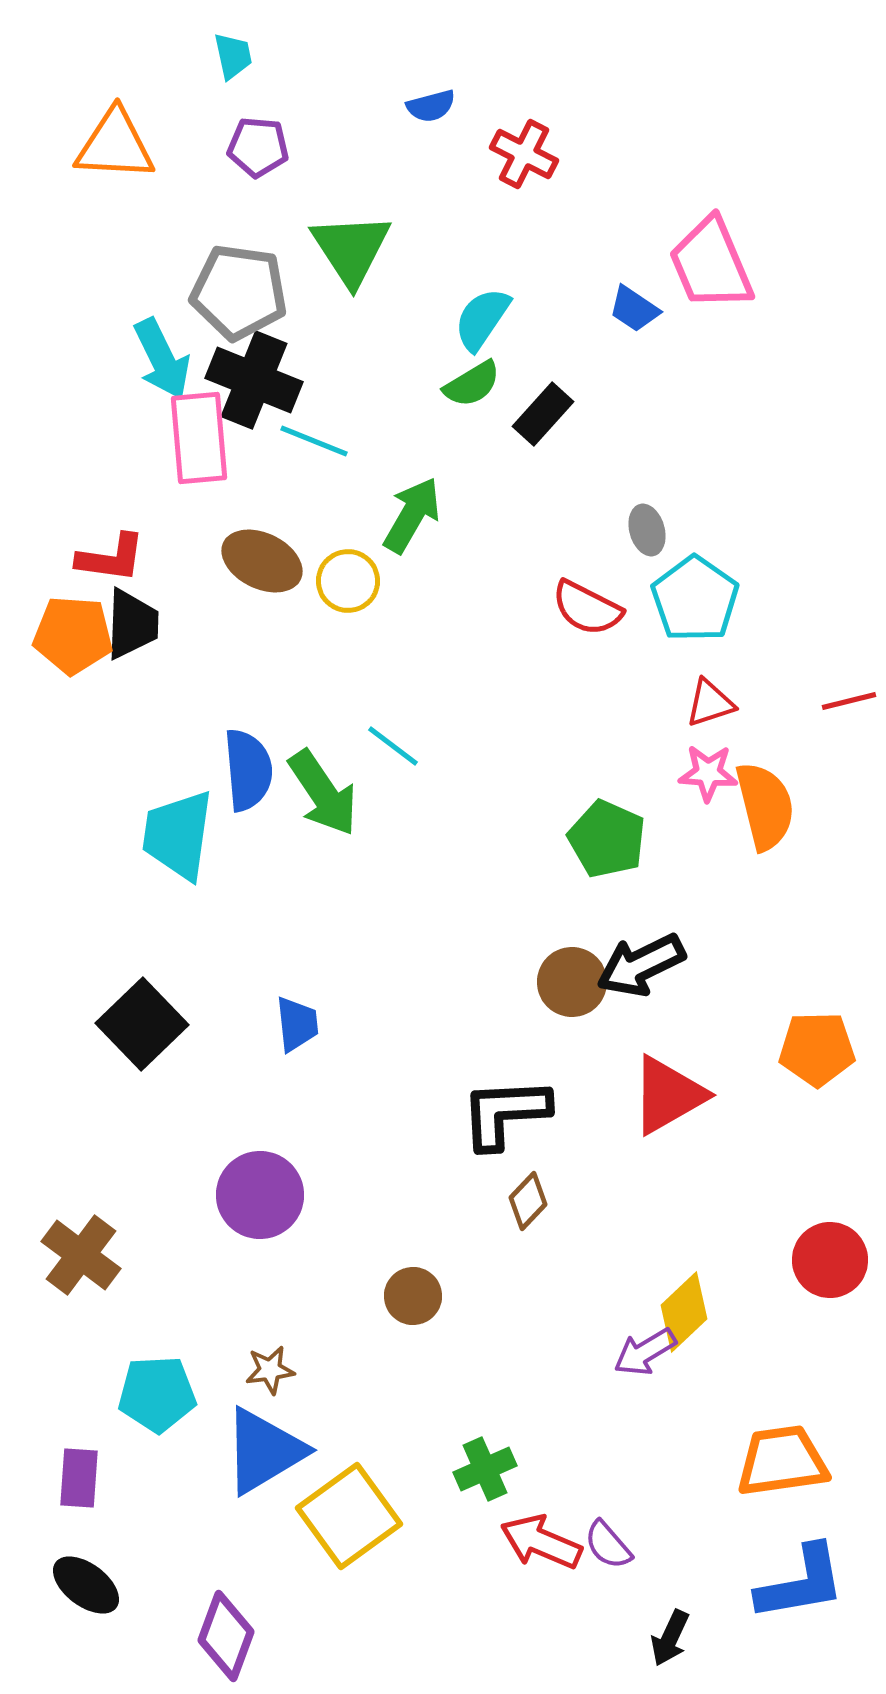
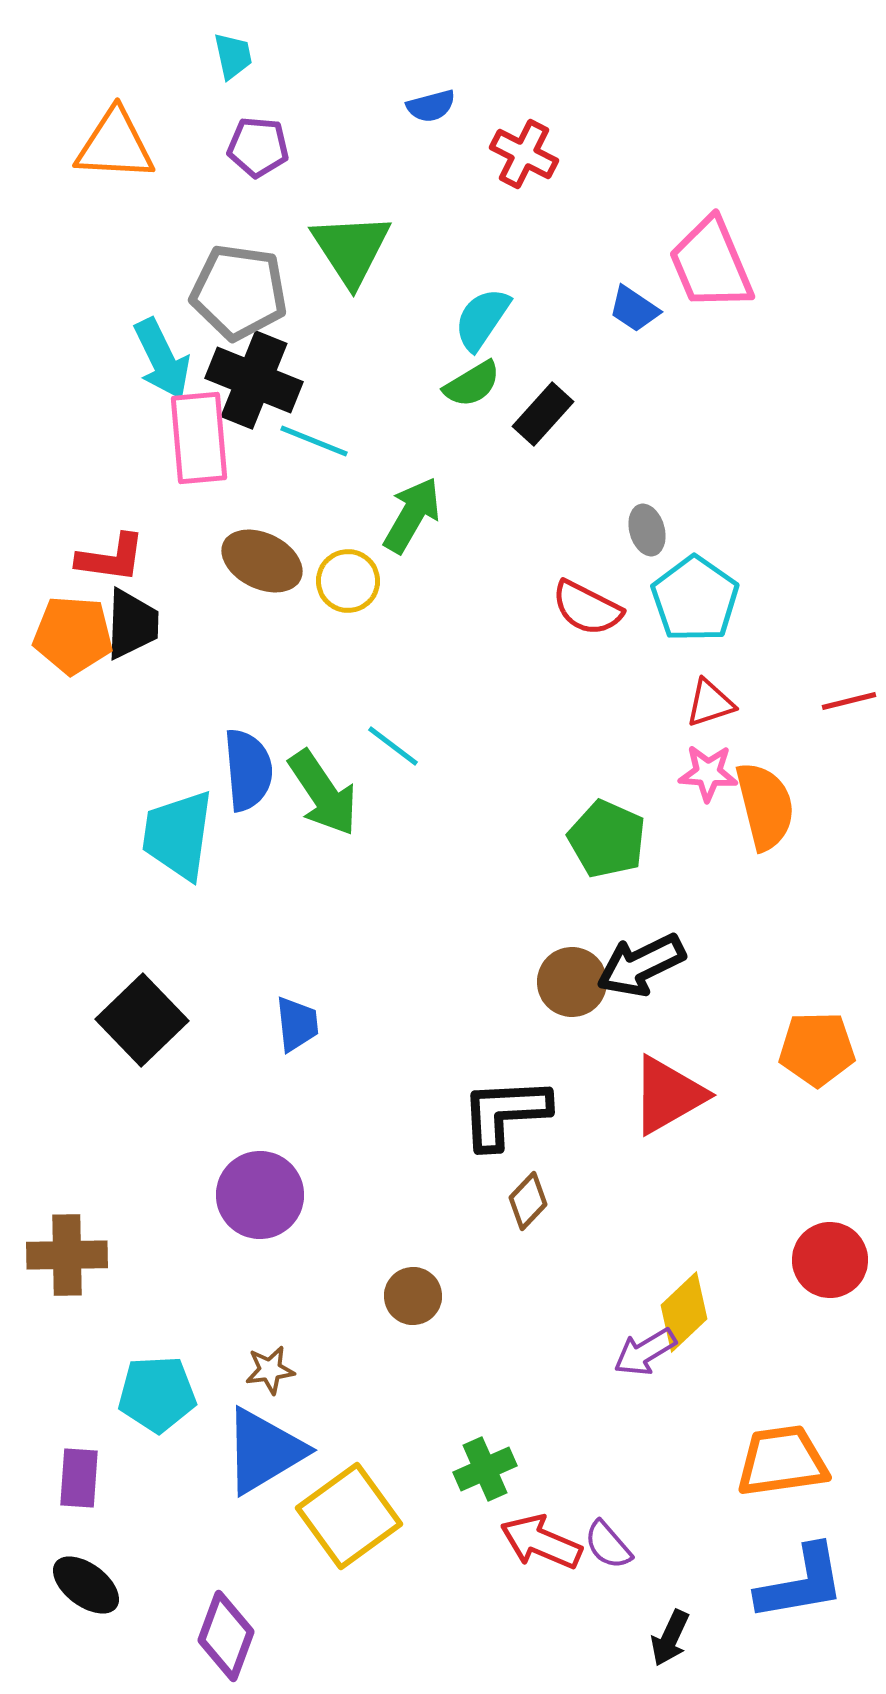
black square at (142, 1024): moved 4 px up
brown cross at (81, 1255): moved 14 px left; rotated 38 degrees counterclockwise
